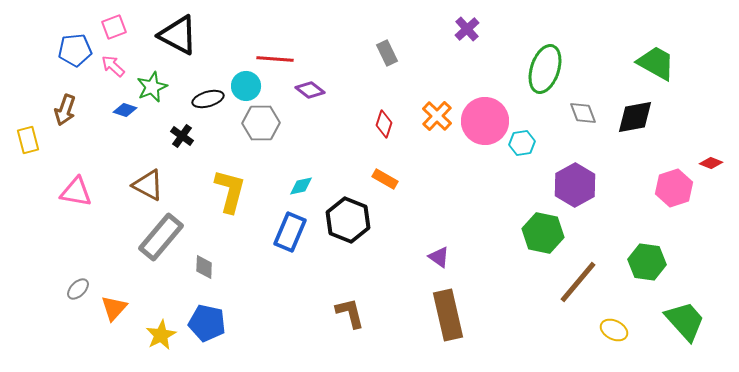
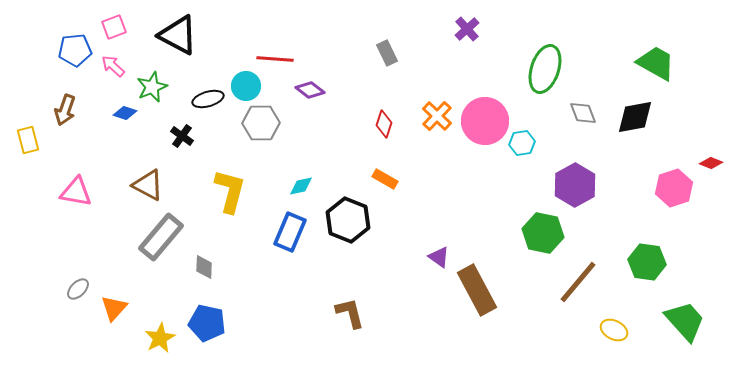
blue diamond at (125, 110): moved 3 px down
brown rectangle at (448, 315): moved 29 px right, 25 px up; rotated 15 degrees counterclockwise
yellow star at (161, 335): moved 1 px left, 3 px down
